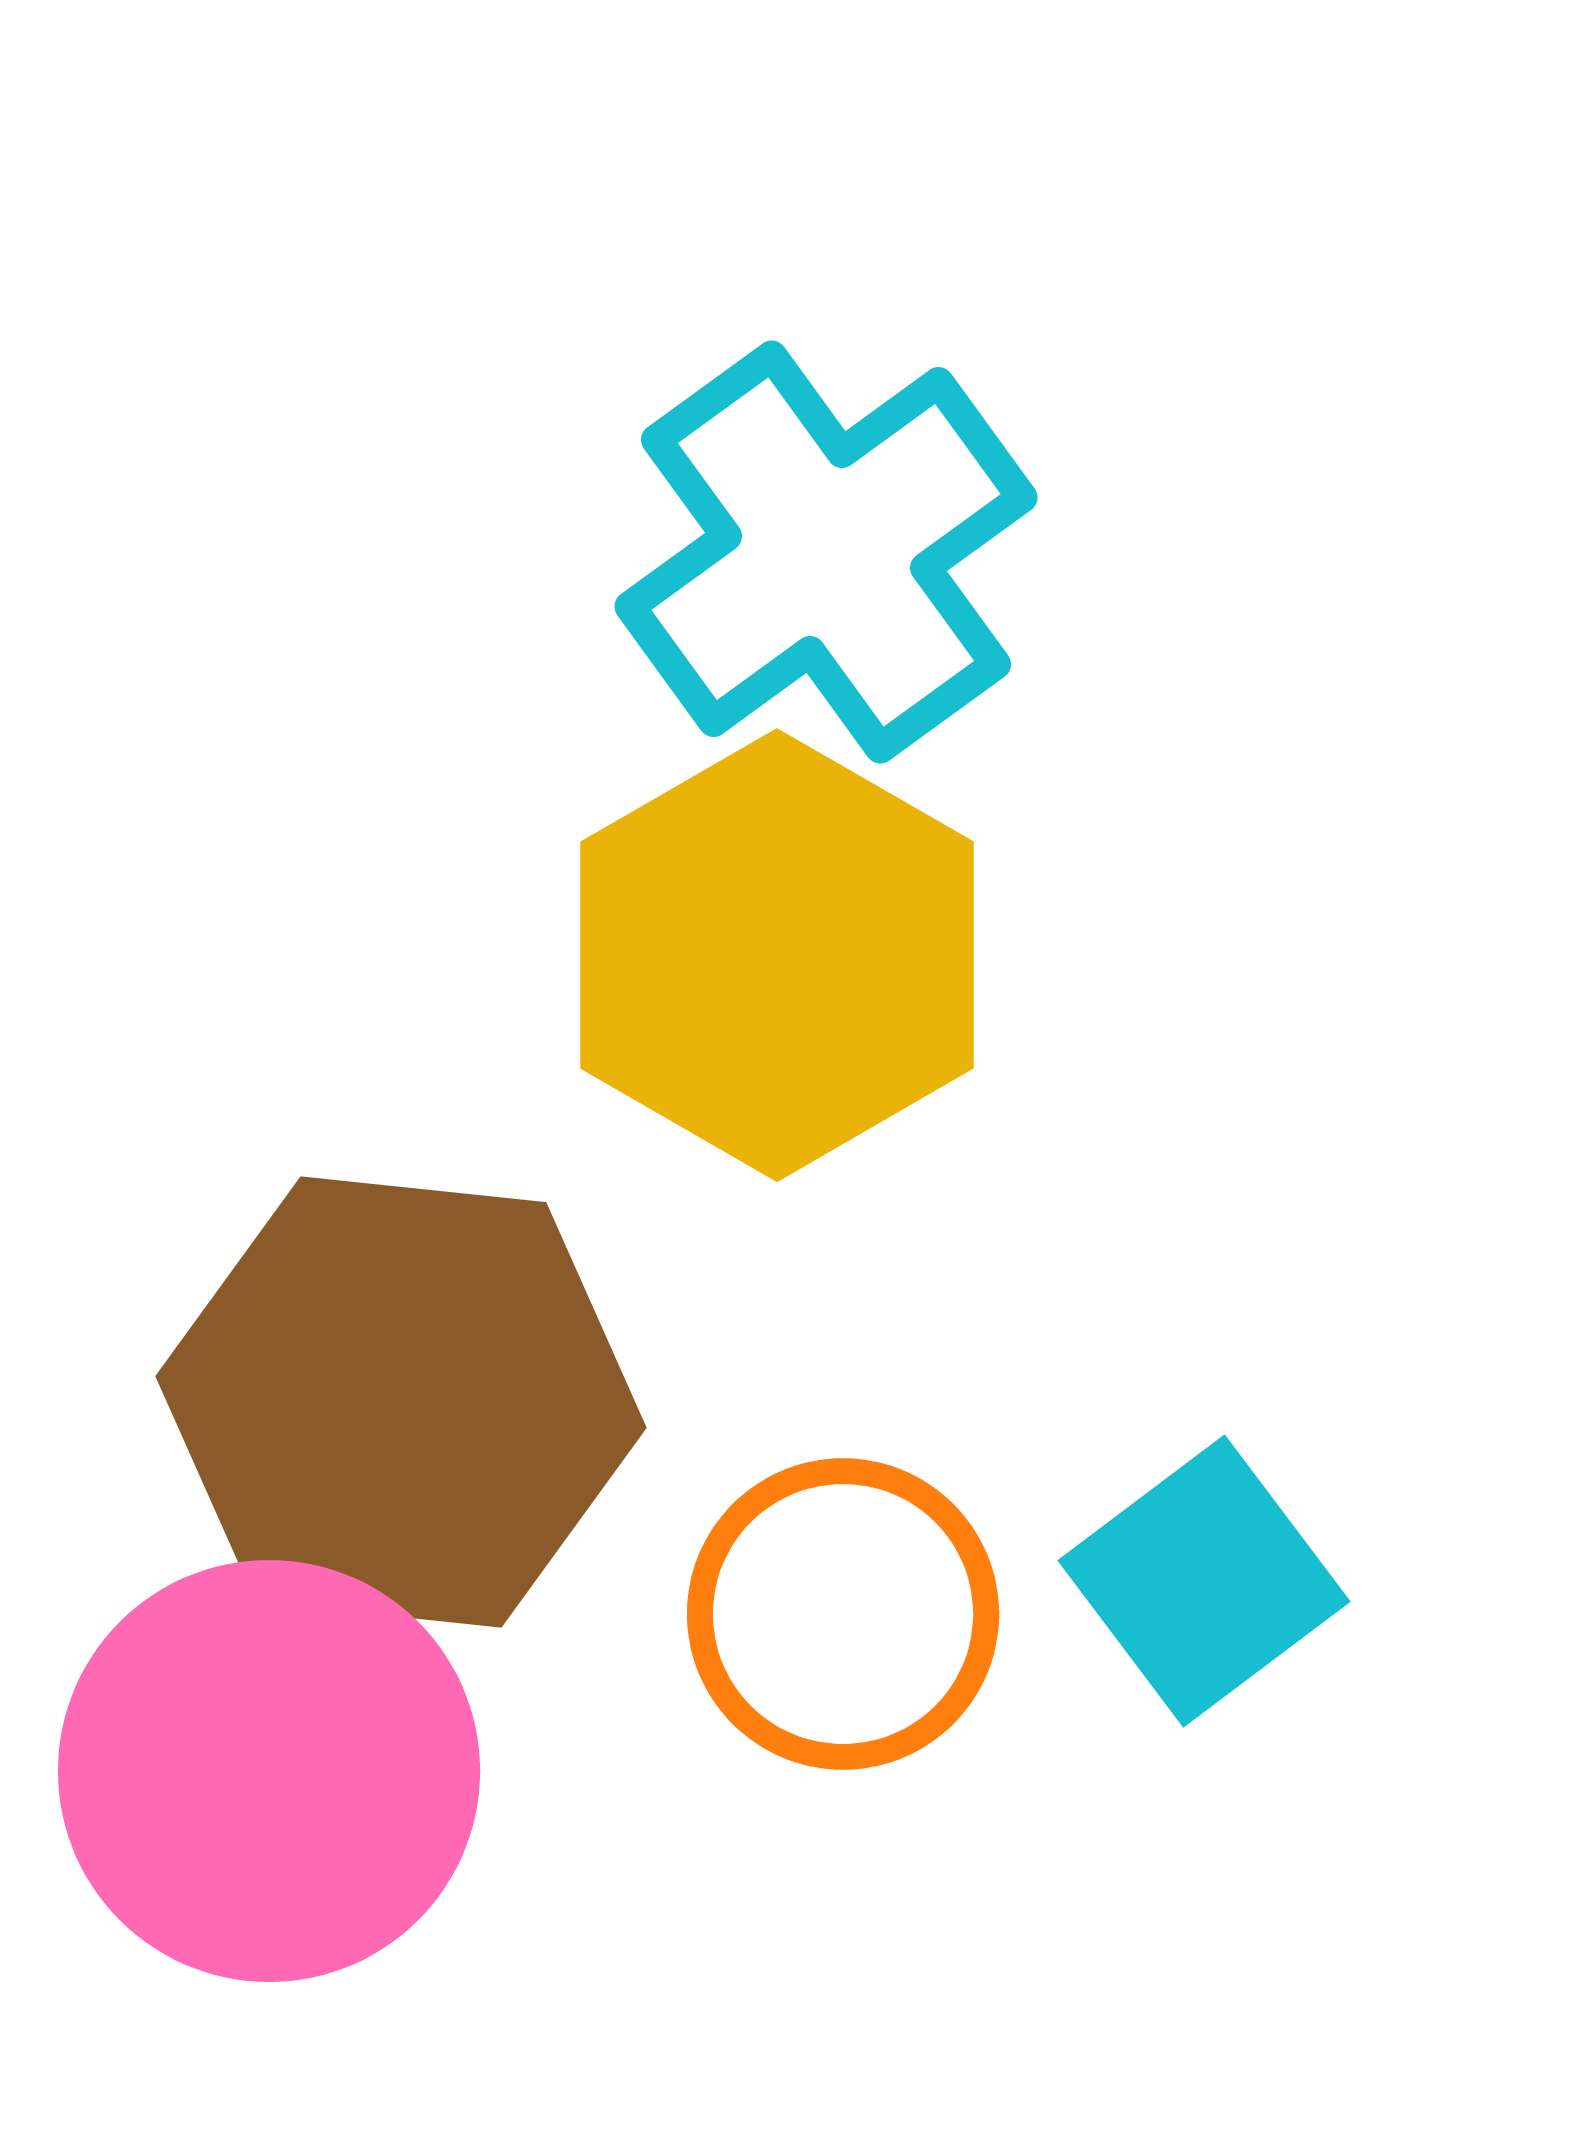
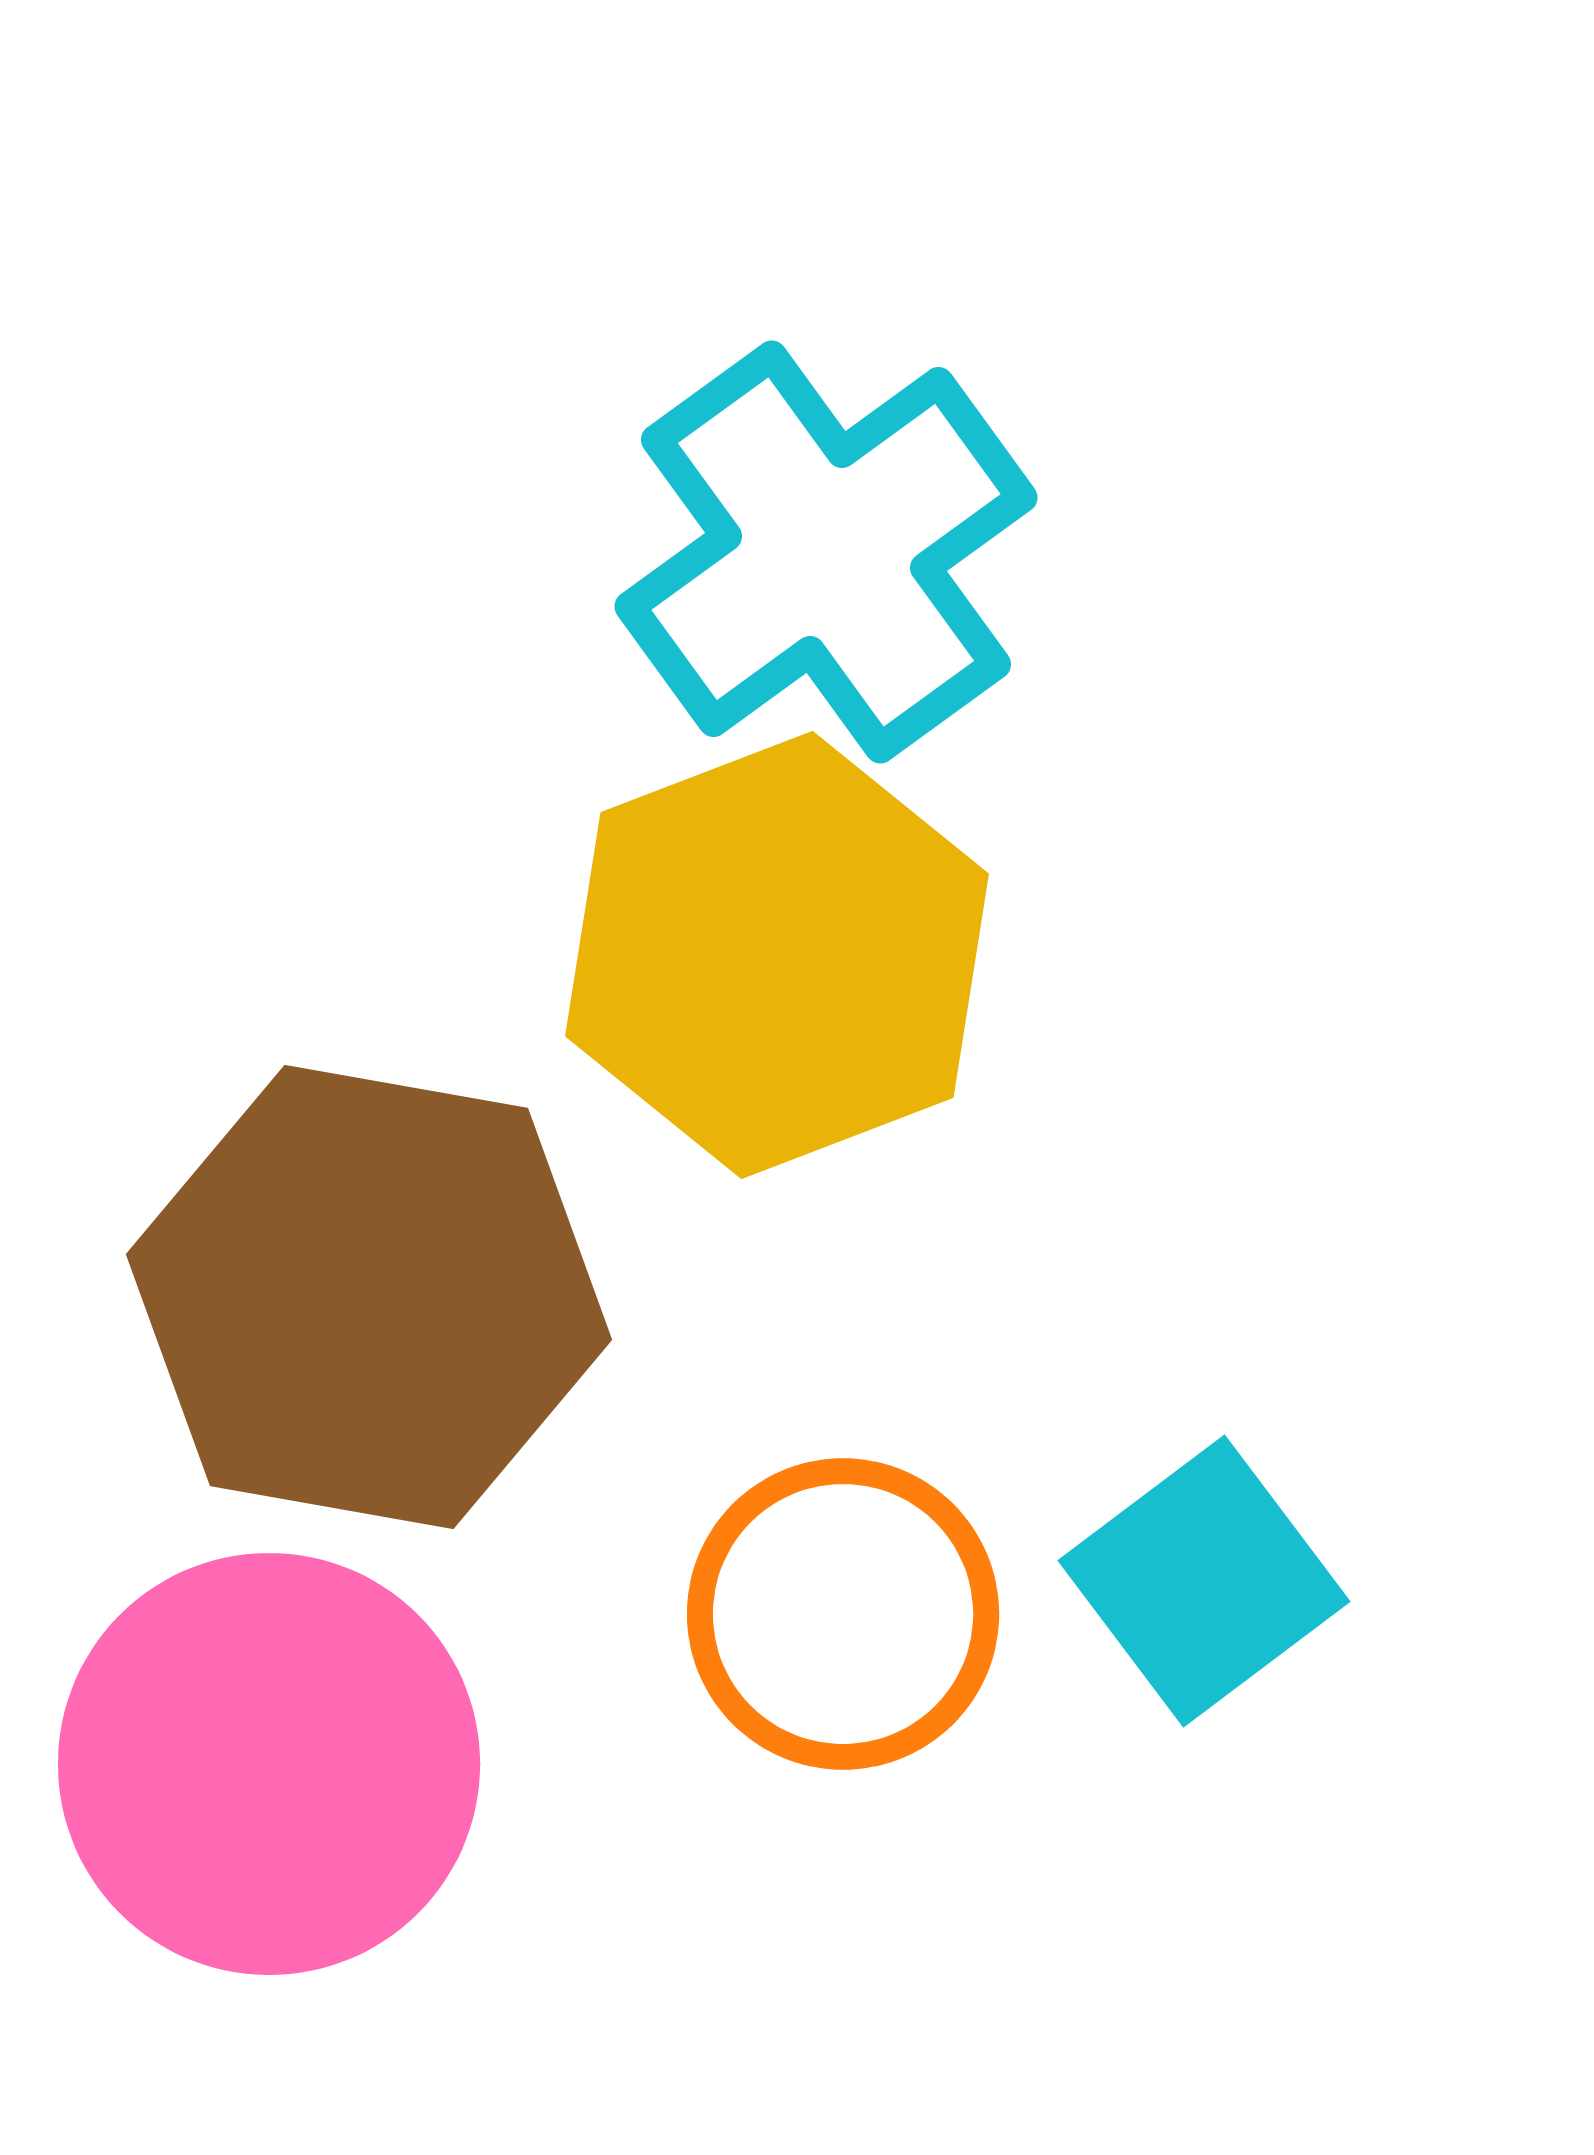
yellow hexagon: rotated 9 degrees clockwise
brown hexagon: moved 32 px left, 105 px up; rotated 4 degrees clockwise
pink circle: moved 7 px up
